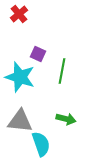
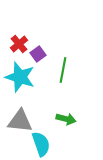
red cross: moved 30 px down
purple square: rotated 28 degrees clockwise
green line: moved 1 px right, 1 px up
